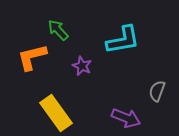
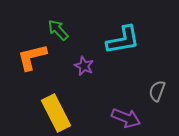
purple star: moved 2 px right
yellow rectangle: rotated 9 degrees clockwise
